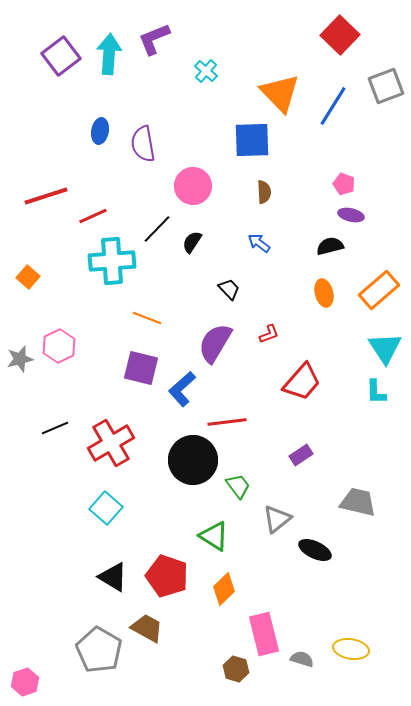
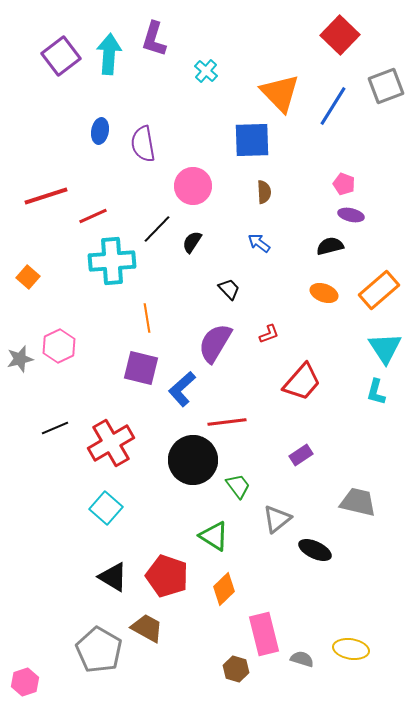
purple L-shape at (154, 39): rotated 51 degrees counterclockwise
orange ellipse at (324, 293): rotated 56 degrees counterclockwise
orange line at (147, 318): rotated 60 degrees clockwise
cyan L-shape at (376, 392): rotated 16 degrees clockwise
